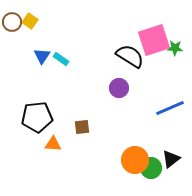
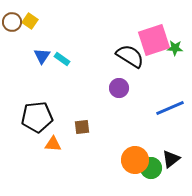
cyan rectangle: moved 1 px right
